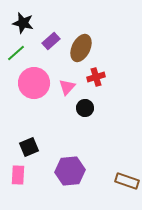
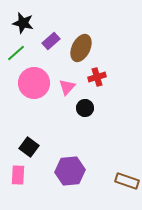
red cross: moved 1 px right
black square: rotated 30 degrees counterclockwise
